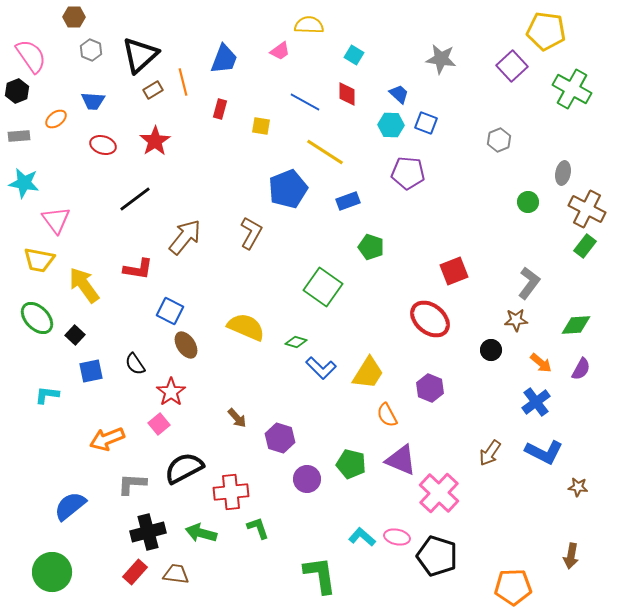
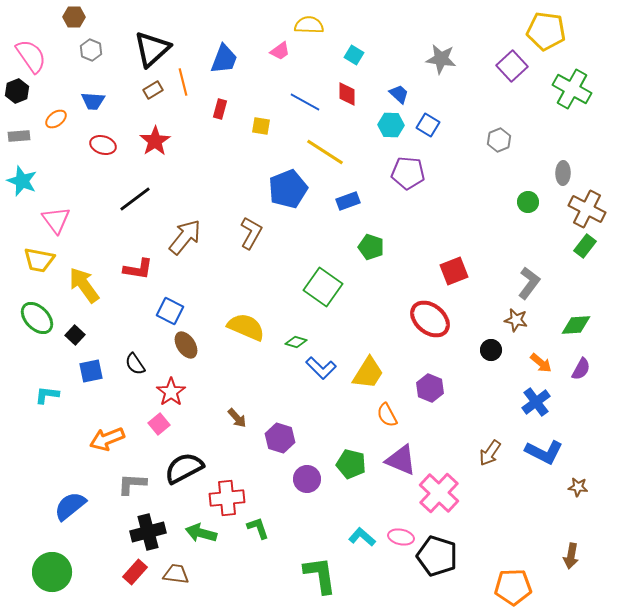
black triangle at (140, 55): moved 12 px right, 6 px up
blue square at (426, 123): moved 2 px right, 2 px down; rotated 10 degrees clockwise
gray ellipse at (563, 173): rotated 10 degrees counterclockwise
cyan star at (24, 183): moved 2 px left, 2 px up; rotated 12 degrees clockwise
brown star at (516, 320): rotated 15 degrees clockwise
red cross at (231, 492): moved 4 px left, 6 px down
pink ellipse at (397, 537): moved 4 px right
